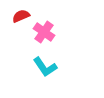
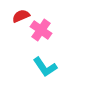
pink cross: moved 3 px left, 2 px up
